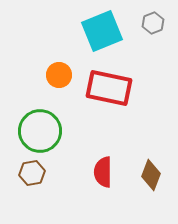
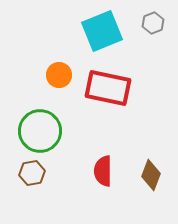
red rectangle: moved 1 px left
red semicircle: moved 1 px up
